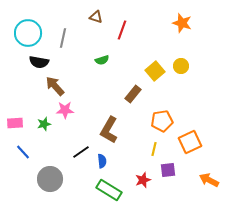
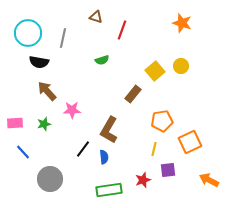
brown arrow: moved 8 px left, 5 px down
pink star: moved 7 px right
black line: moved 2 px right, 3 px up; rotated 18 degrees counterclockwise
blue semicircle: moved 2 px right, 4 px up
green rectangle: rotated 40 degrees counterclockwise
